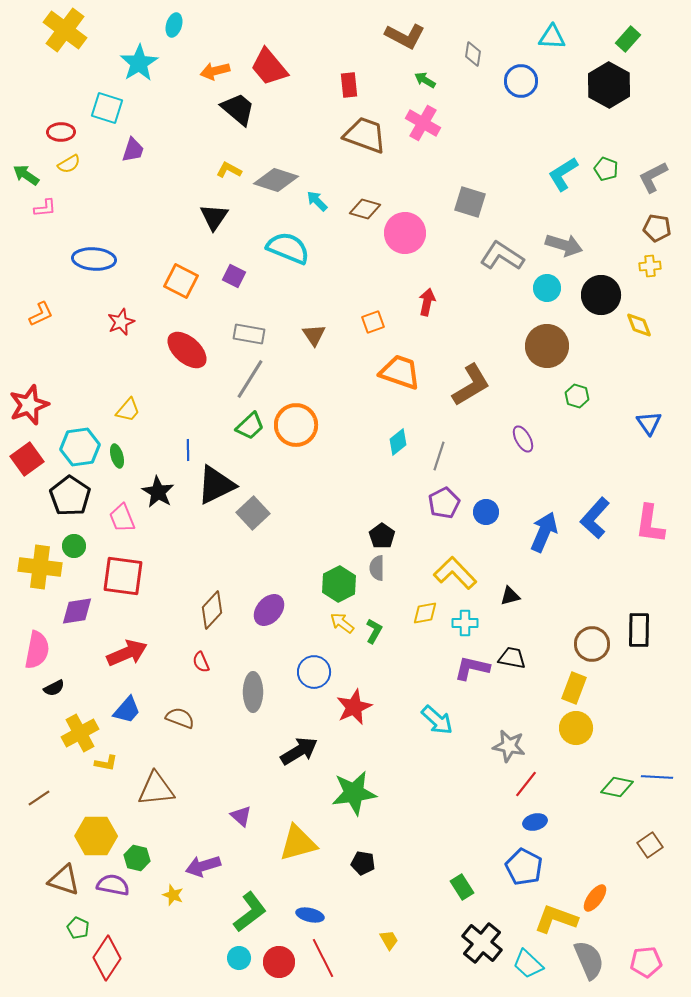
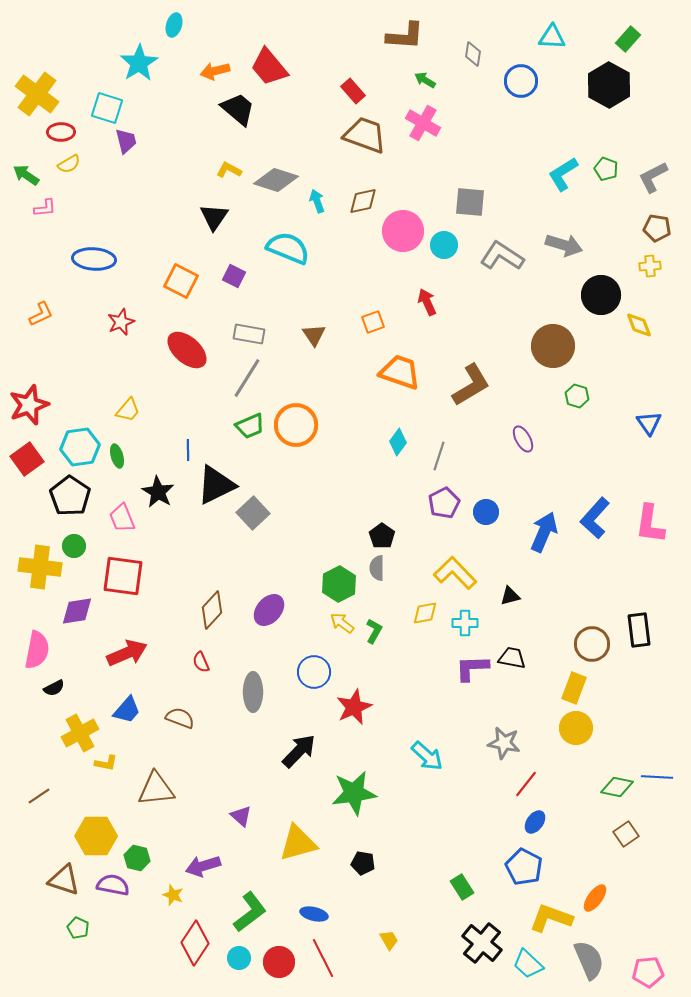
yellow cross at (65, 30): moved 28 px left, 64 px down
brown L-shape at (405, 36): rotated 24 degrees counterclockwise
red rectangle at (349, 85): moved 4 px right, 6 px down; rotated 35 degrees counterclockwise
purple trapezoid at (133, 150): moved 7 px left, 9 px up; rotated 32 degrees counterclockwise
cyan arrow at (317, 201): rotated 25 degrees clockwise
gray square at (470, 202): rotated 12 degrees counterclockwise
brown diamond at (365, 209): moved 2 px left, 8 px up; rotated 28 degrees counterclockwise
pink circle at (405, 233): moved 2 px left, 2 px up
cyan circle at (547, 288): moved 103 px left, 43 px up
red arrow at (427, 302): rotated 36 degrees counterclockwise
brown circle at (547, 346): moved 6 px right
gray line at (250, 379): moved 3 px left, 1 px up
green trapezoid at (250, 426): rotated 20 degrees clockwise
cyan diamond at (398, 442): rotated 16 degrees counterclockwise
black rectangle at (639, 630): rotated 8 degrees counterclockwise
purple L-shape at (472, 668): rotated 15 degrees counterclockwise
cyan arrow at (437, 720): moved 10 px left, 36 px down
gray star at (509, 746): moved 5 px left, 3 px up
black arrow at (299, 751): rotated 15 degrees counterclockwise
brown line at (39, 798): moved 2 px up
blue ellipse at (535, 822): rotated 40 degrees counterclockwise
brown square at (650, 845): moved 24 px left, 11 px up
blue ellipse at (310, 915): moved 4 px right, 1 px up
yellow L-shape at (556, 919): moved 5 px left, 1 px up
red diamond at (107, 958): moved 88 px right, 15 px up
pink pentagon at (646, 962): moved 2 px right, 10 px down
